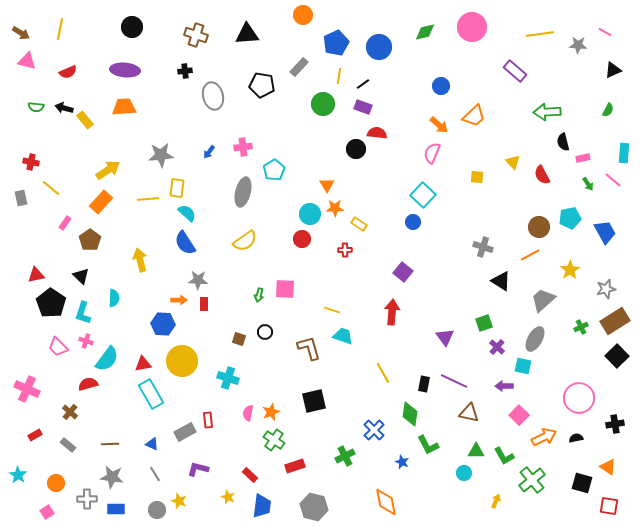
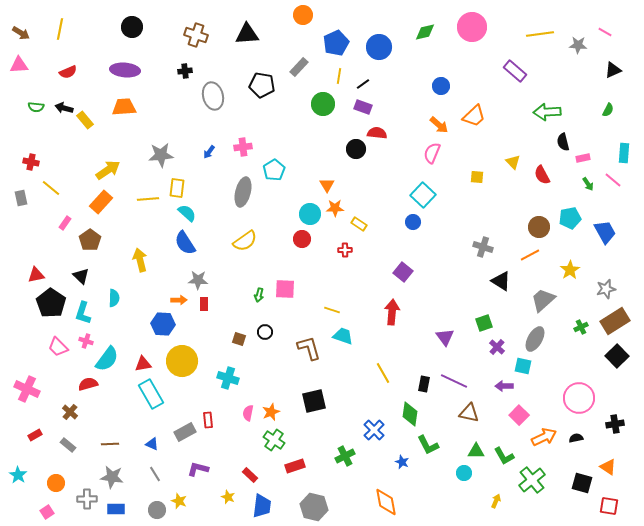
pink triangle at (27, 61): moved 8 px left, 4 px down; rotated 18 degrees counterclockwise
